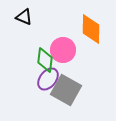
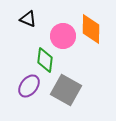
black triangle: moved 4 px right, 2 px down
pink circle: moved 14 px up
purple ellipse: moved 19 px left, 7 px down
